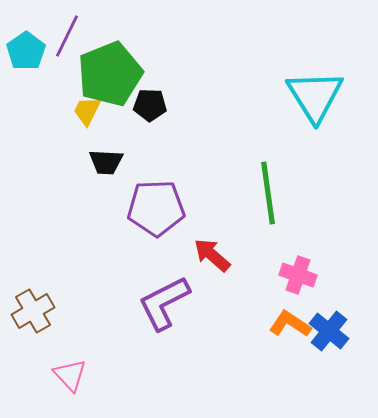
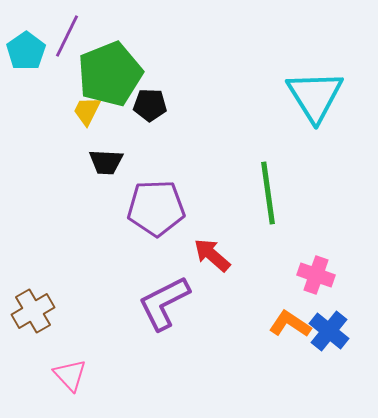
pink cross: moved 18 px right
